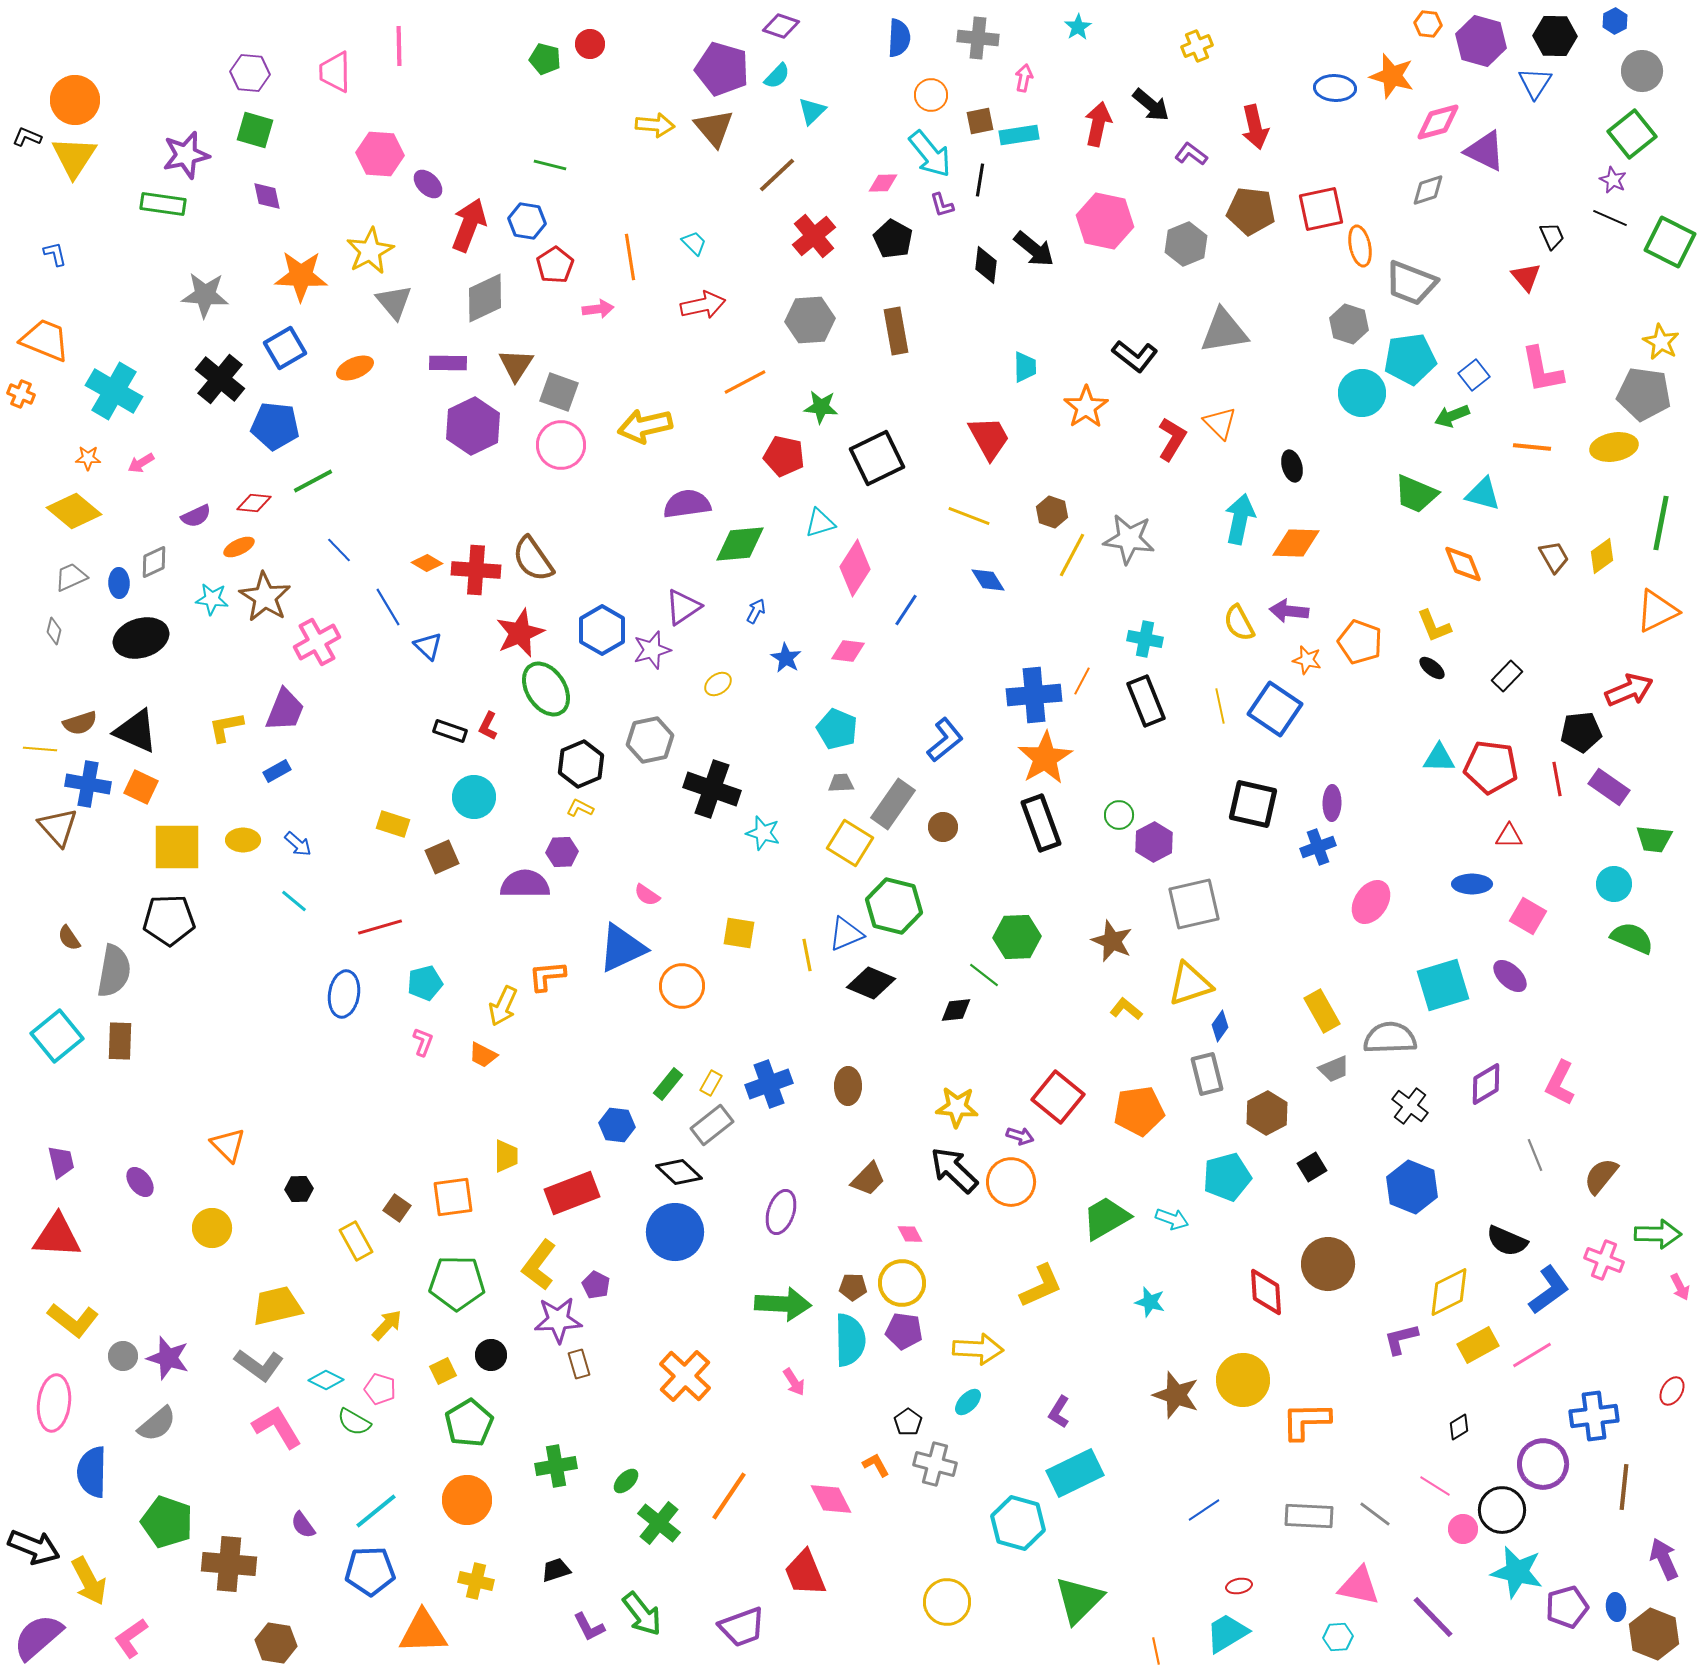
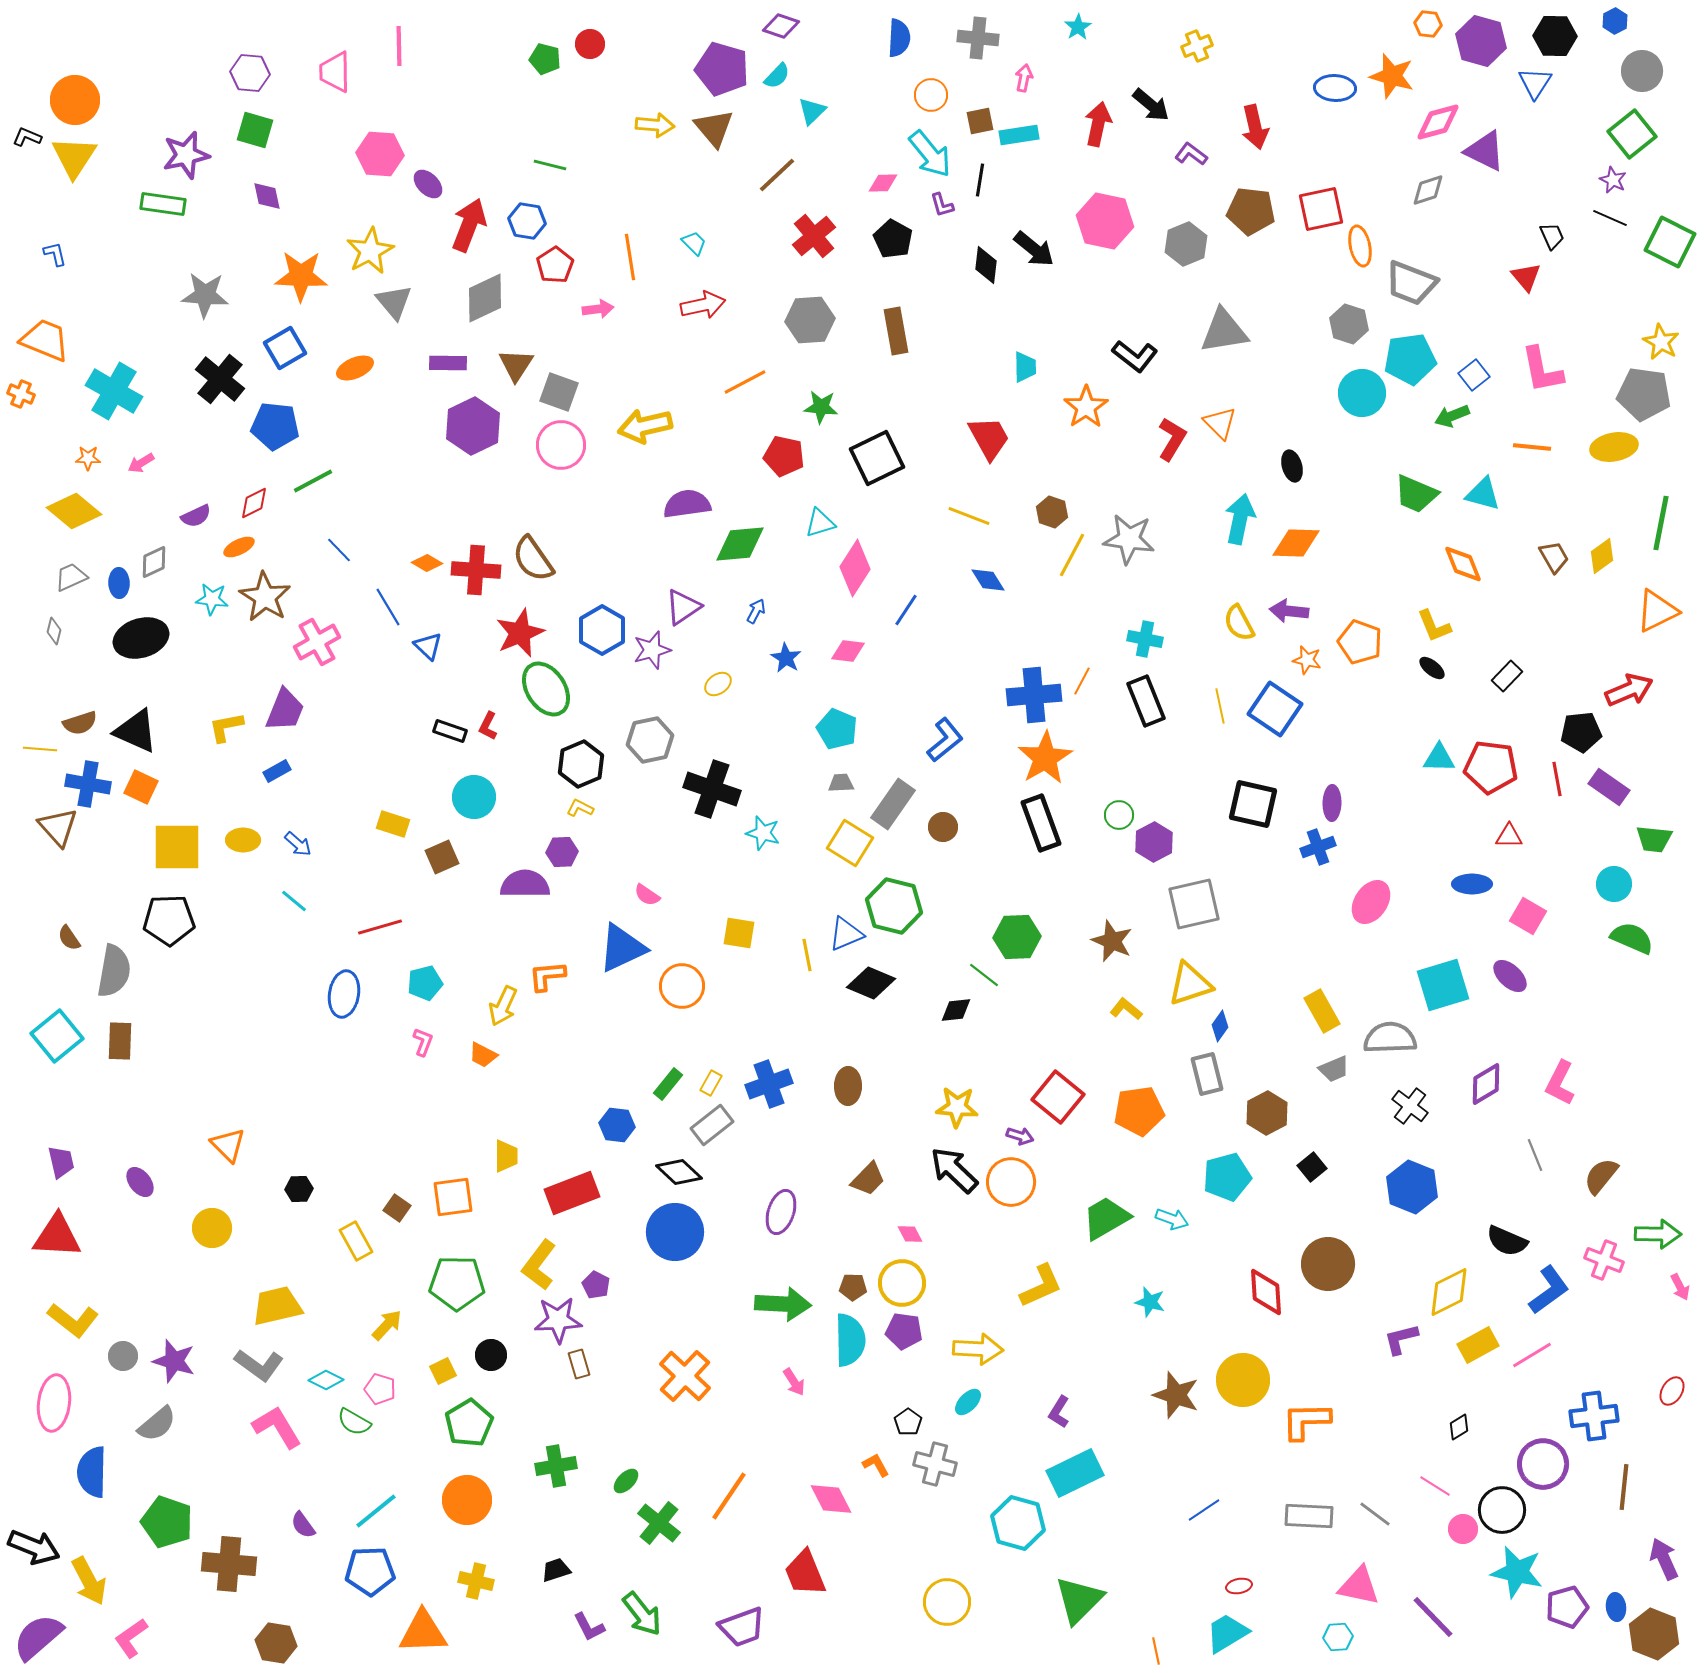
red diamond at (254, 503): rotated 32 degrees counterclockwise
black square at (1312, 1167): rotated 8 degrees counterclockwise
purple star at (168, 1358): moved 6 px right, 3 px down
